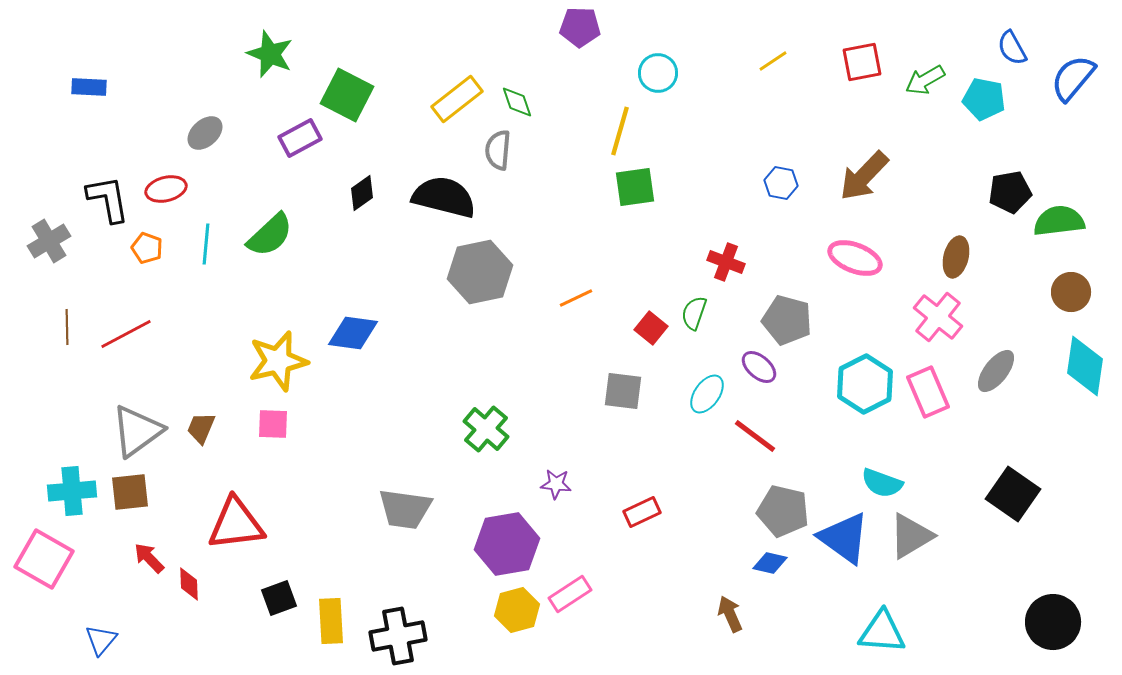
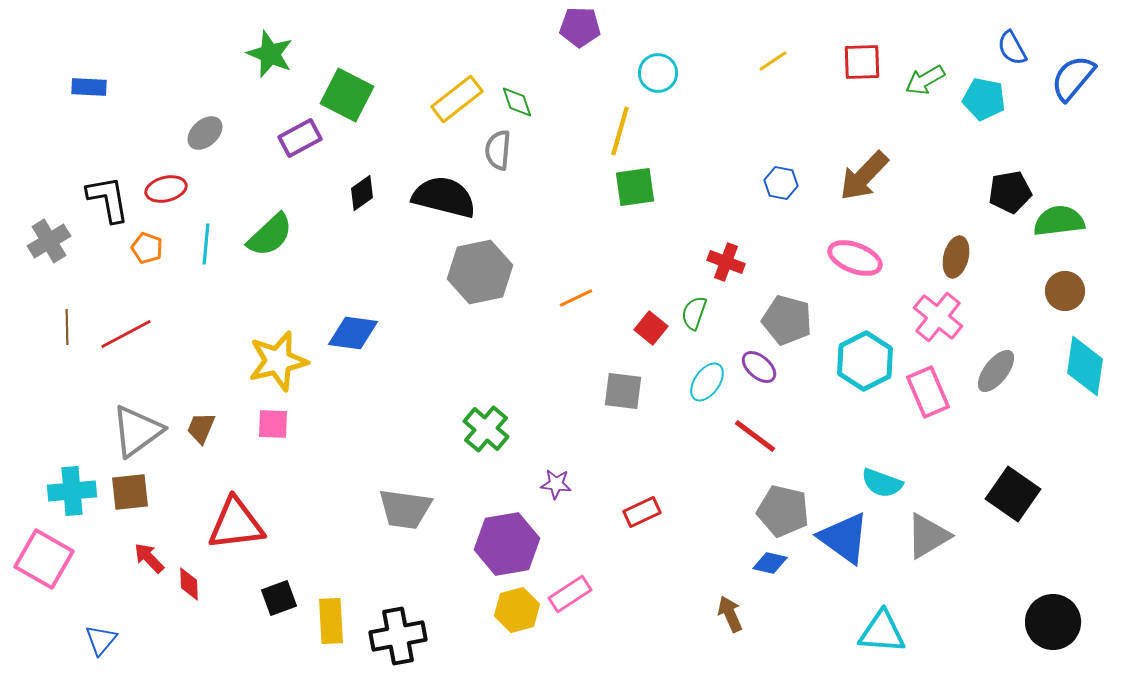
red square at (862, 62): rotated 9 degrees clockwise
brown circle at (1071, 292): moved 6 px left, 1 px up
cyan hexagon at (865, 384): moved 23 px up
cyan ellipse at (707, 394): moved 12 px up
gray triangle at (911, 536): moved 17 px right
